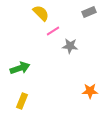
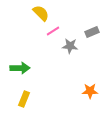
gray rectangle: moved 3 px right, 20 px down
green arrow: rotated 18 degrees clockwise
yellow rectangle: moved 2 px right, 2 px up
